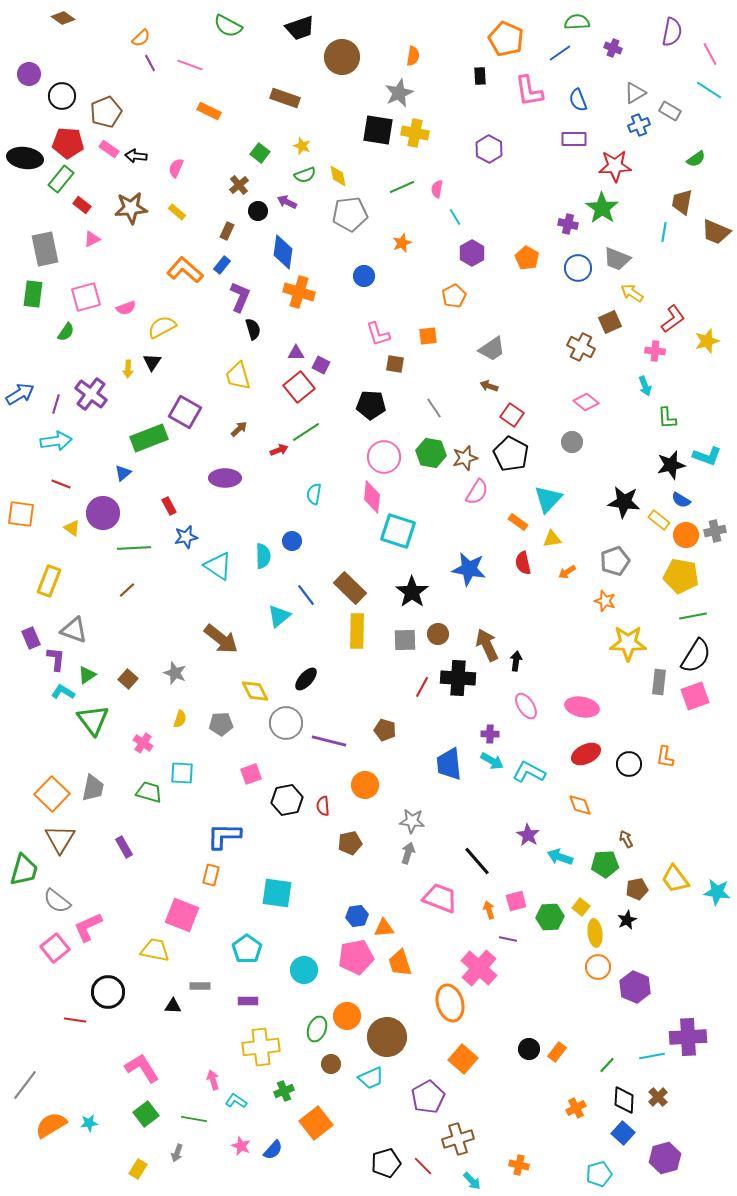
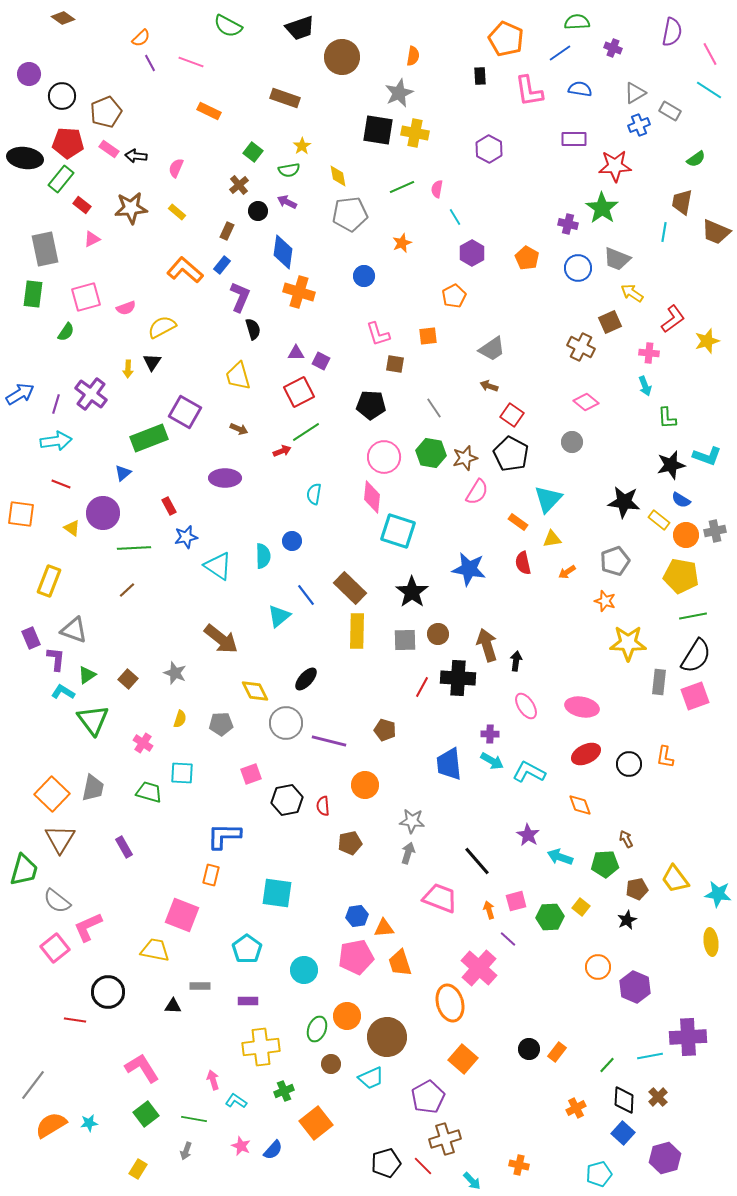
pink line at (190, 65): moved 1 px right, 3 px up
blue semicircle at (578, 100): moved 2 px right, 11 px up; rotated 120 degrees clockwise
yellow star at (302, 146): rotated 18 degrees clockwise
green square at (260, 153): moved 7 px left, 1 px up
green semicircle at (305, 175): moved 16 px left, 5 px up; rotated 10 degrees clockwise
pink cross at (655, 351): moved 6 px left, 2 px down
purple square at (321, 365): moved 4 px up
red square at (299, 387): moved 5 px down; rotated 12 degrees clockwise
brown arrow at (239, 429): rotated 66 degrees clockwise
red arrow at (279, 450): moved 3 px right, 1 px down
brown arrow at (487, 645): rotated 8 degrees clockwise
cyan star at (717, 892): moved 1 px right, 2 px down
yellow ellipse at (595, 933): moved 116 px right, 9 px down
purple line at (508, 939): rotated 30 degrees clockwise
cyan line at (652, 1056): moved 2 px left
gray line at (25, 1085): moved 8 px right
brown cross at (458, 1139): moved 13 px left
gray arrow at (177, 1153): moved 9 px right, 2 px up
